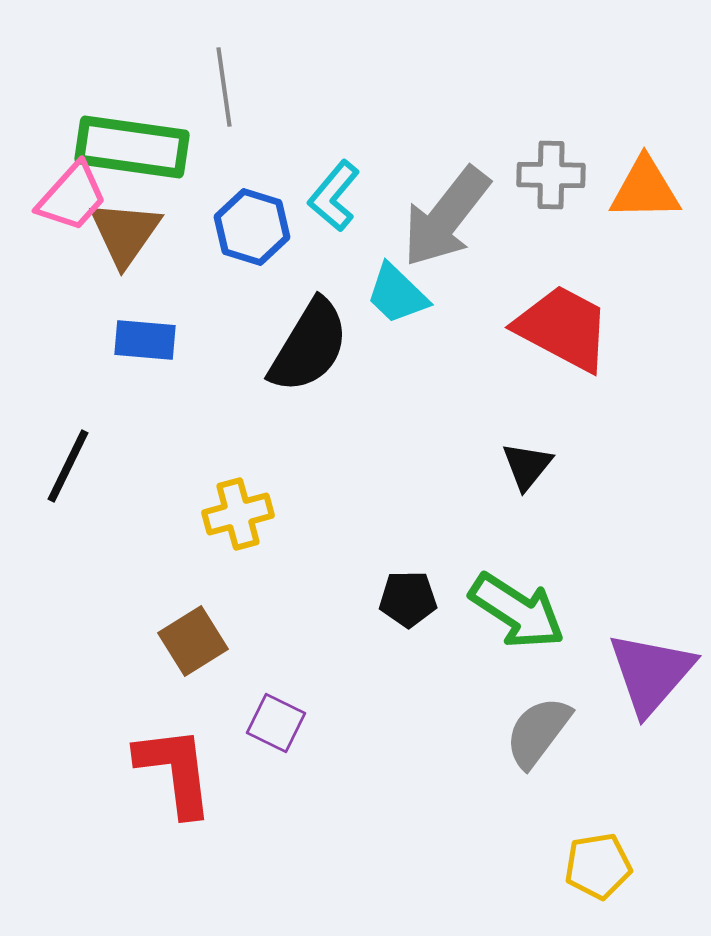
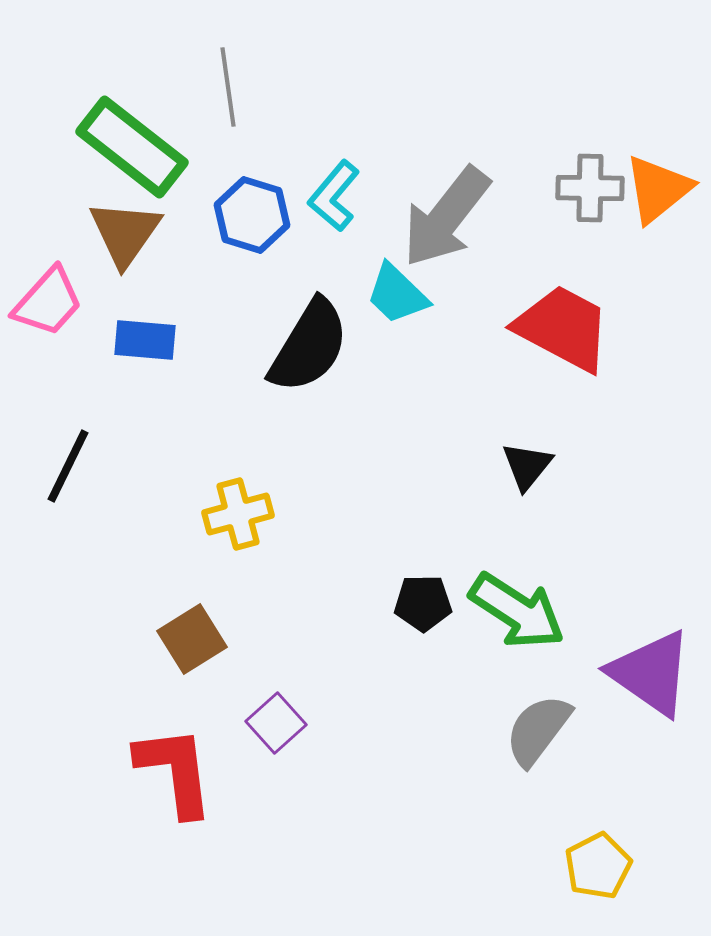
gray line: moved 4 px right
green rectangle: rotated 30 degrees clockwise
gray cross: moved 39 px right, 13 px down
orange triangle: moved 13 px right; rotated 38 degrees counterclockwise
pink trapezoid: moved 24 px left, 105 px down
blue hexagon: moved 12 px up
black pentagon: moved 15 px right, 4 px down
brown square: moved 1 px left, 2 px up
purple triangle: rotated 36 degrees counterclockwise
purple square: rotated 22 degrees clockwise
gray semicircle: moved 2 px up
yellow pentagon: rotated 18 degrees counterclockwise
